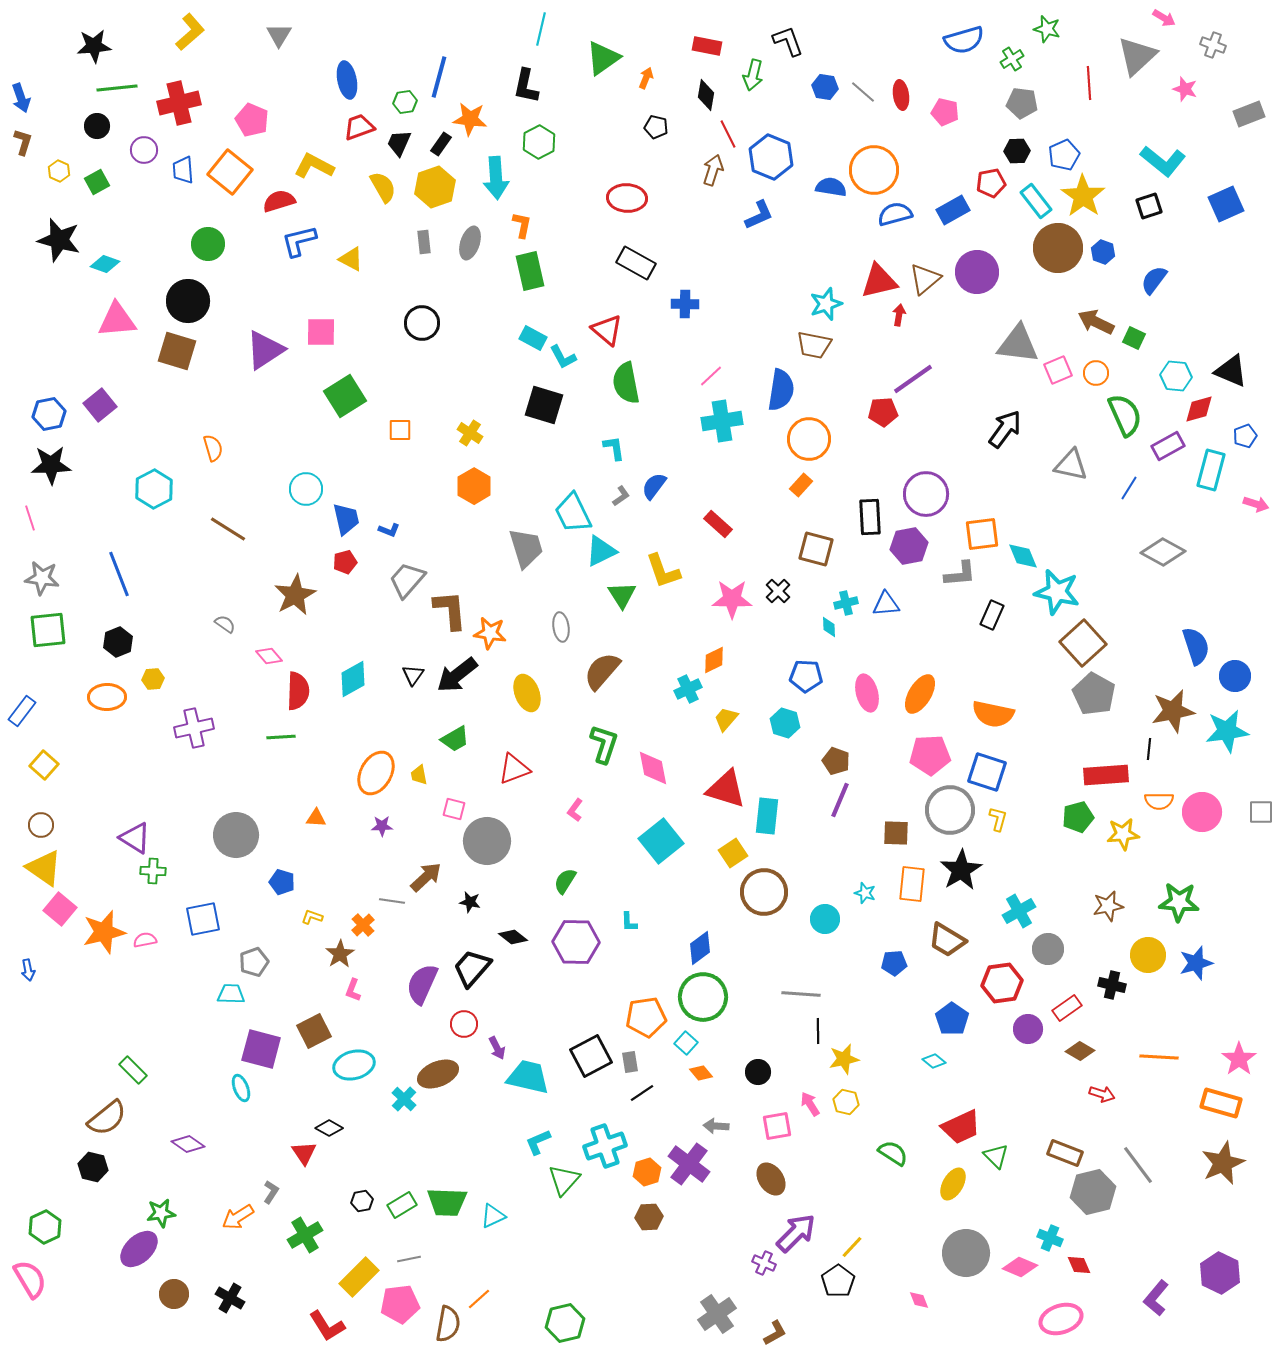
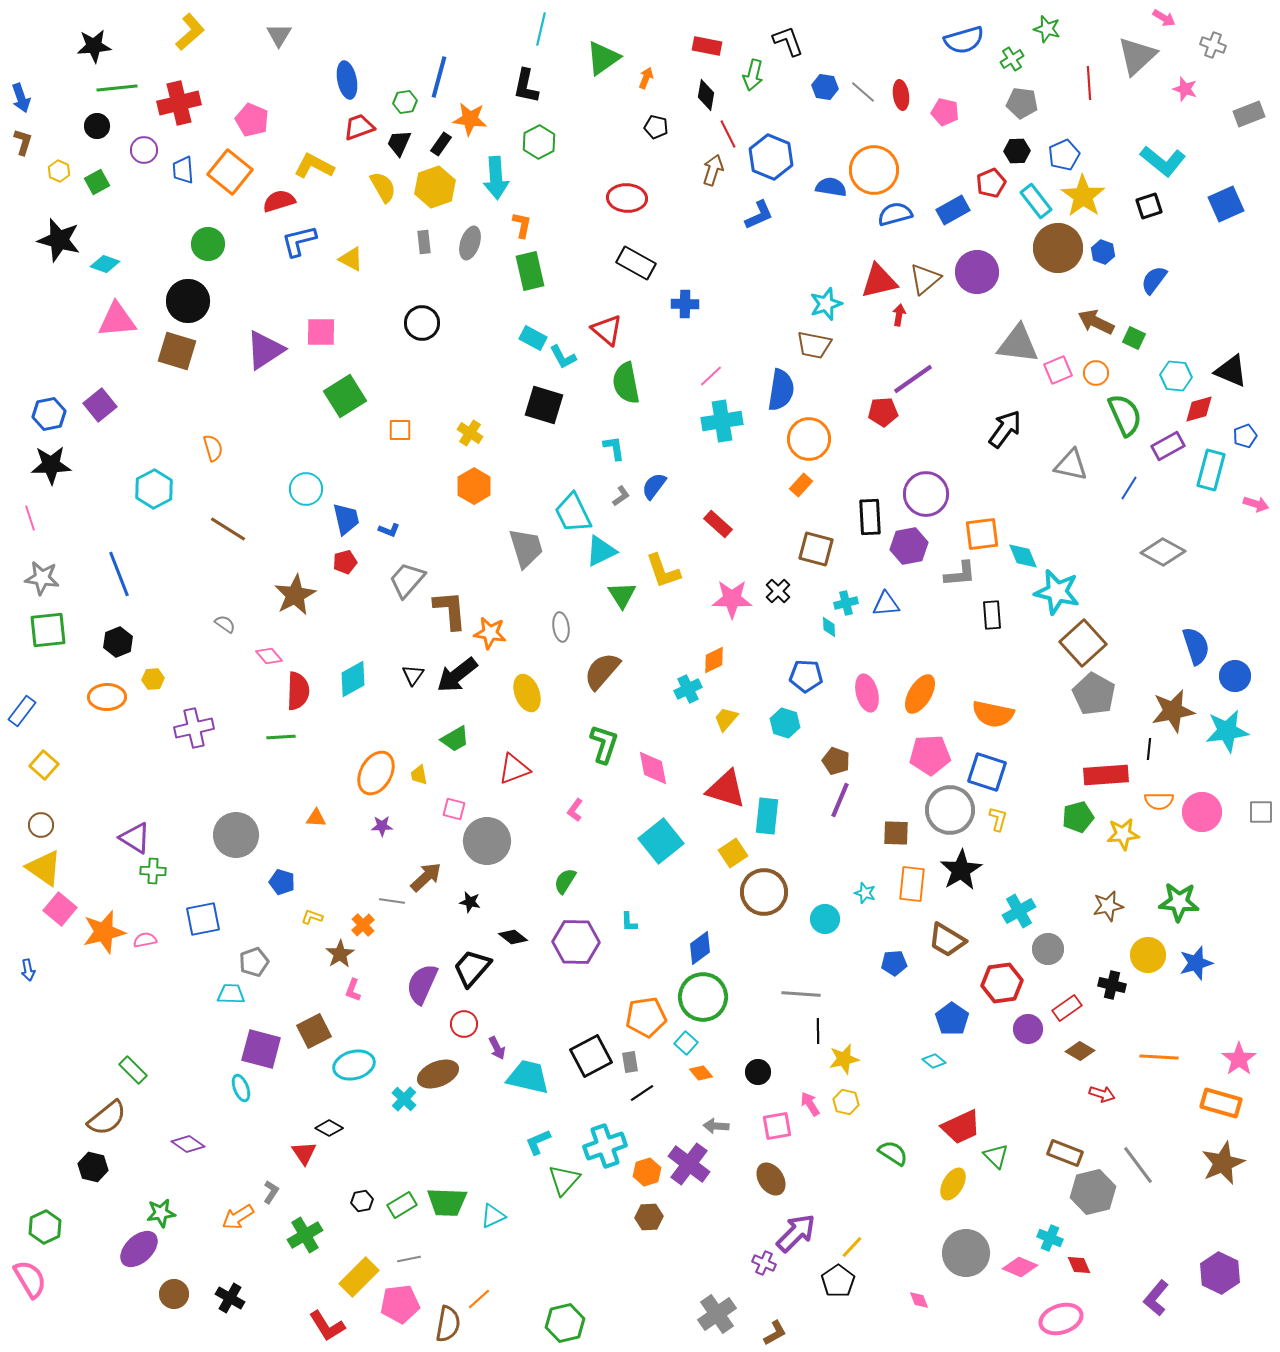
red pentagon at (991, 183): rotated 12 degrees counterclockwise
black rectangle at (992, 615): rotated 28 degrees counterclockwise
